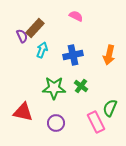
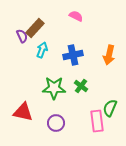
pink rectangle: moved 1 px right, 1 px up; rotated 20 degrees clockwise
